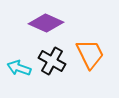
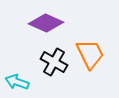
black cross: moved 2 px right, 1 px down
cyan arrow: moved 2 px left, 14 px down
